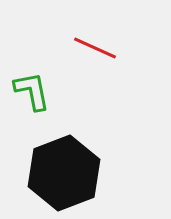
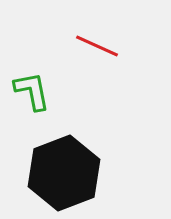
red line: moved 2 px right, 2 px up
